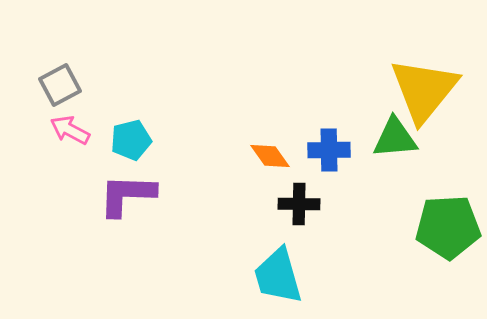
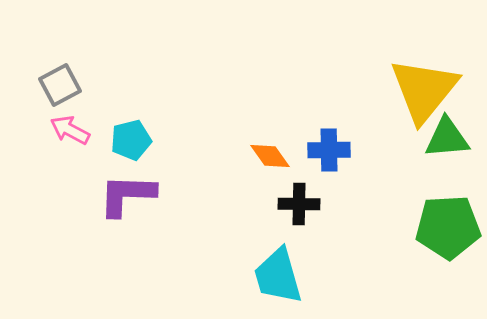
green triangle: moved 52 px right
